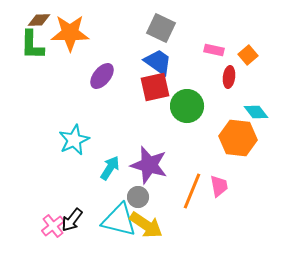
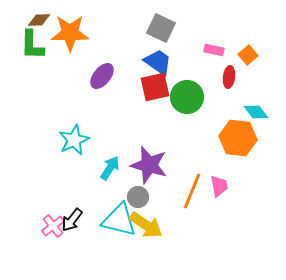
green circle: moved 9 px up
